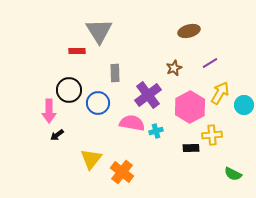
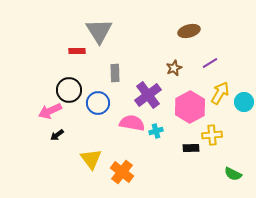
cyan circle: moved 3 px up
pink arrow: moved 1 px right; rotated 65 degrees clockwise
yellow triangle: rotated 15 degrees counterclockwise
